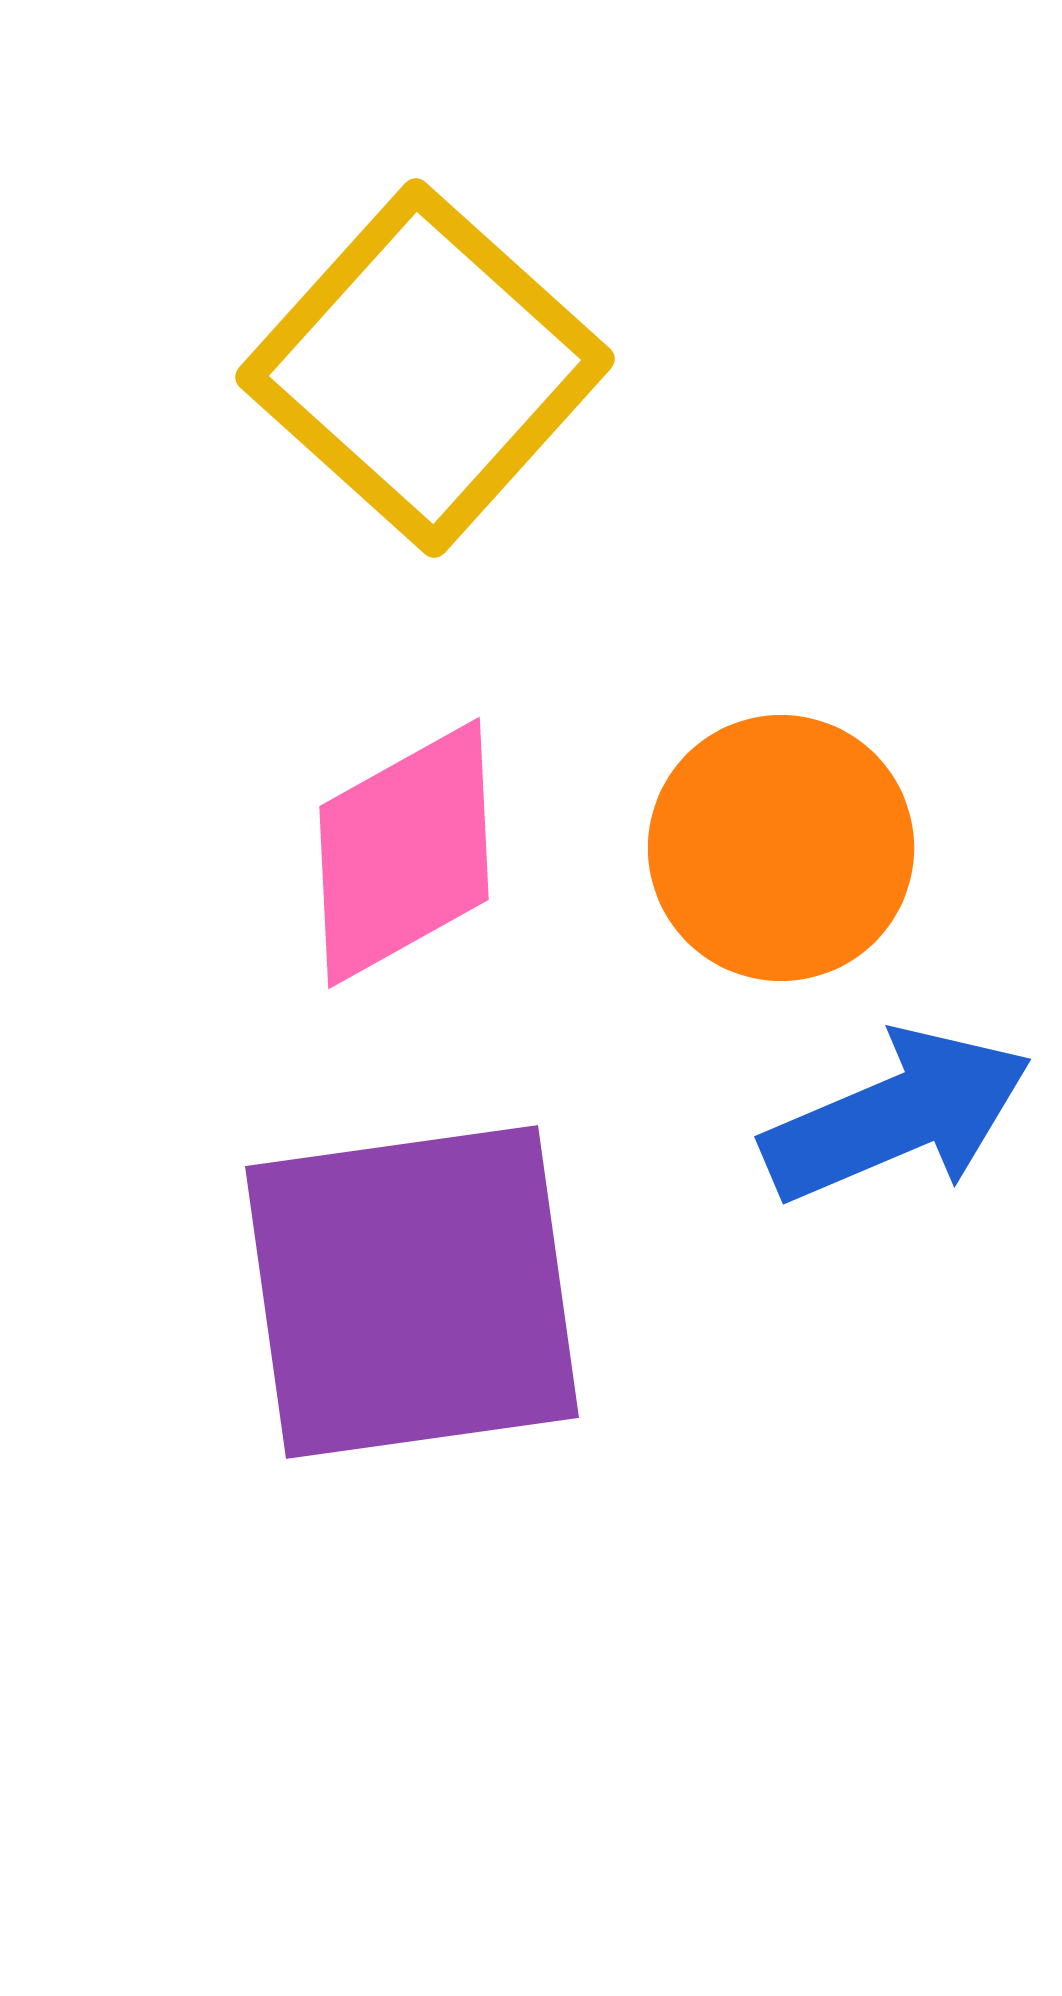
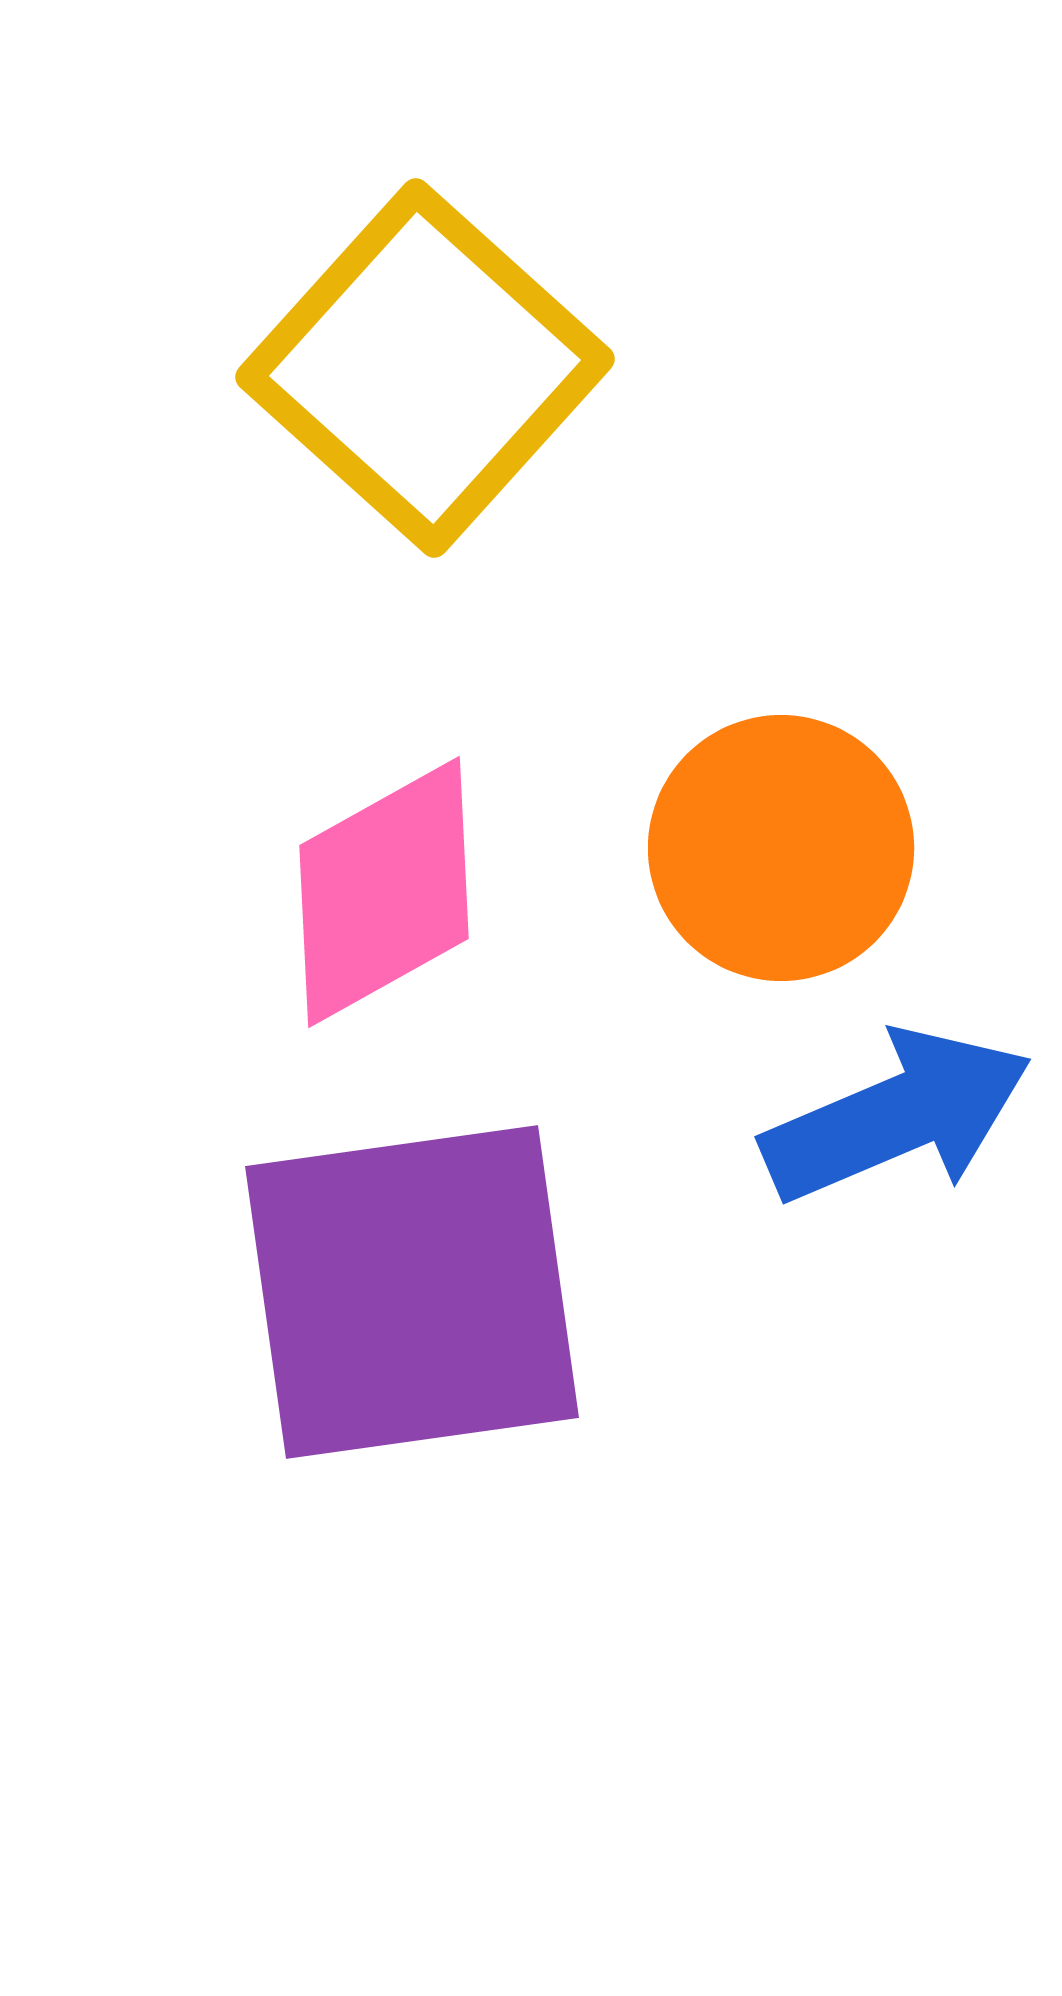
pink diamond: moved 20 px left, 39 px down
